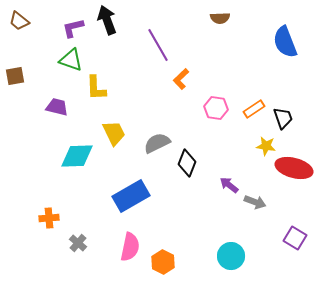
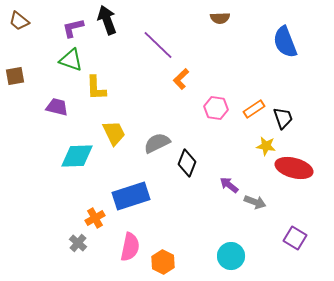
purple line: rotated 16 degrees counterclockwise
blue rectangle: rotated 12 degrees clockwise
orange cross: moved 46 px right; rotated 24 degrees counterclockwise
